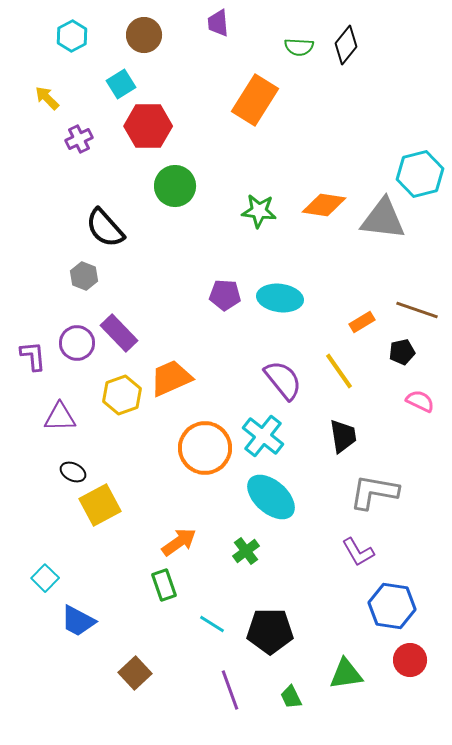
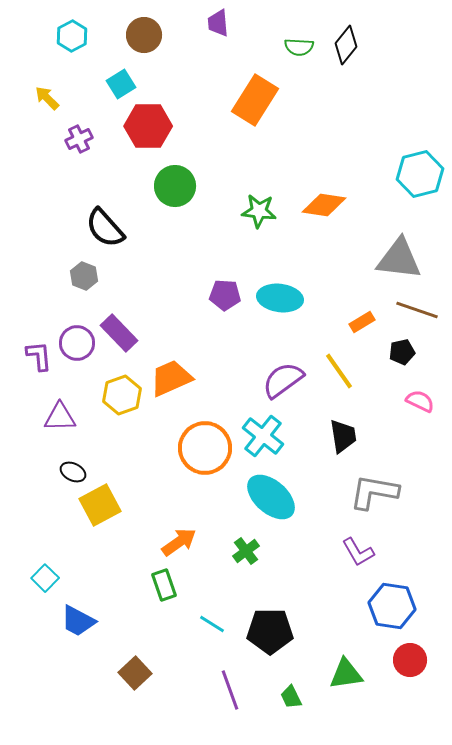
gray triangle at (383, 219): moved 16 px right, 40 px down
purple L-shape at (33, 356): moved 6 px right
purple semicircle at (283, 380): rotated 87 degrees counterclockwise
